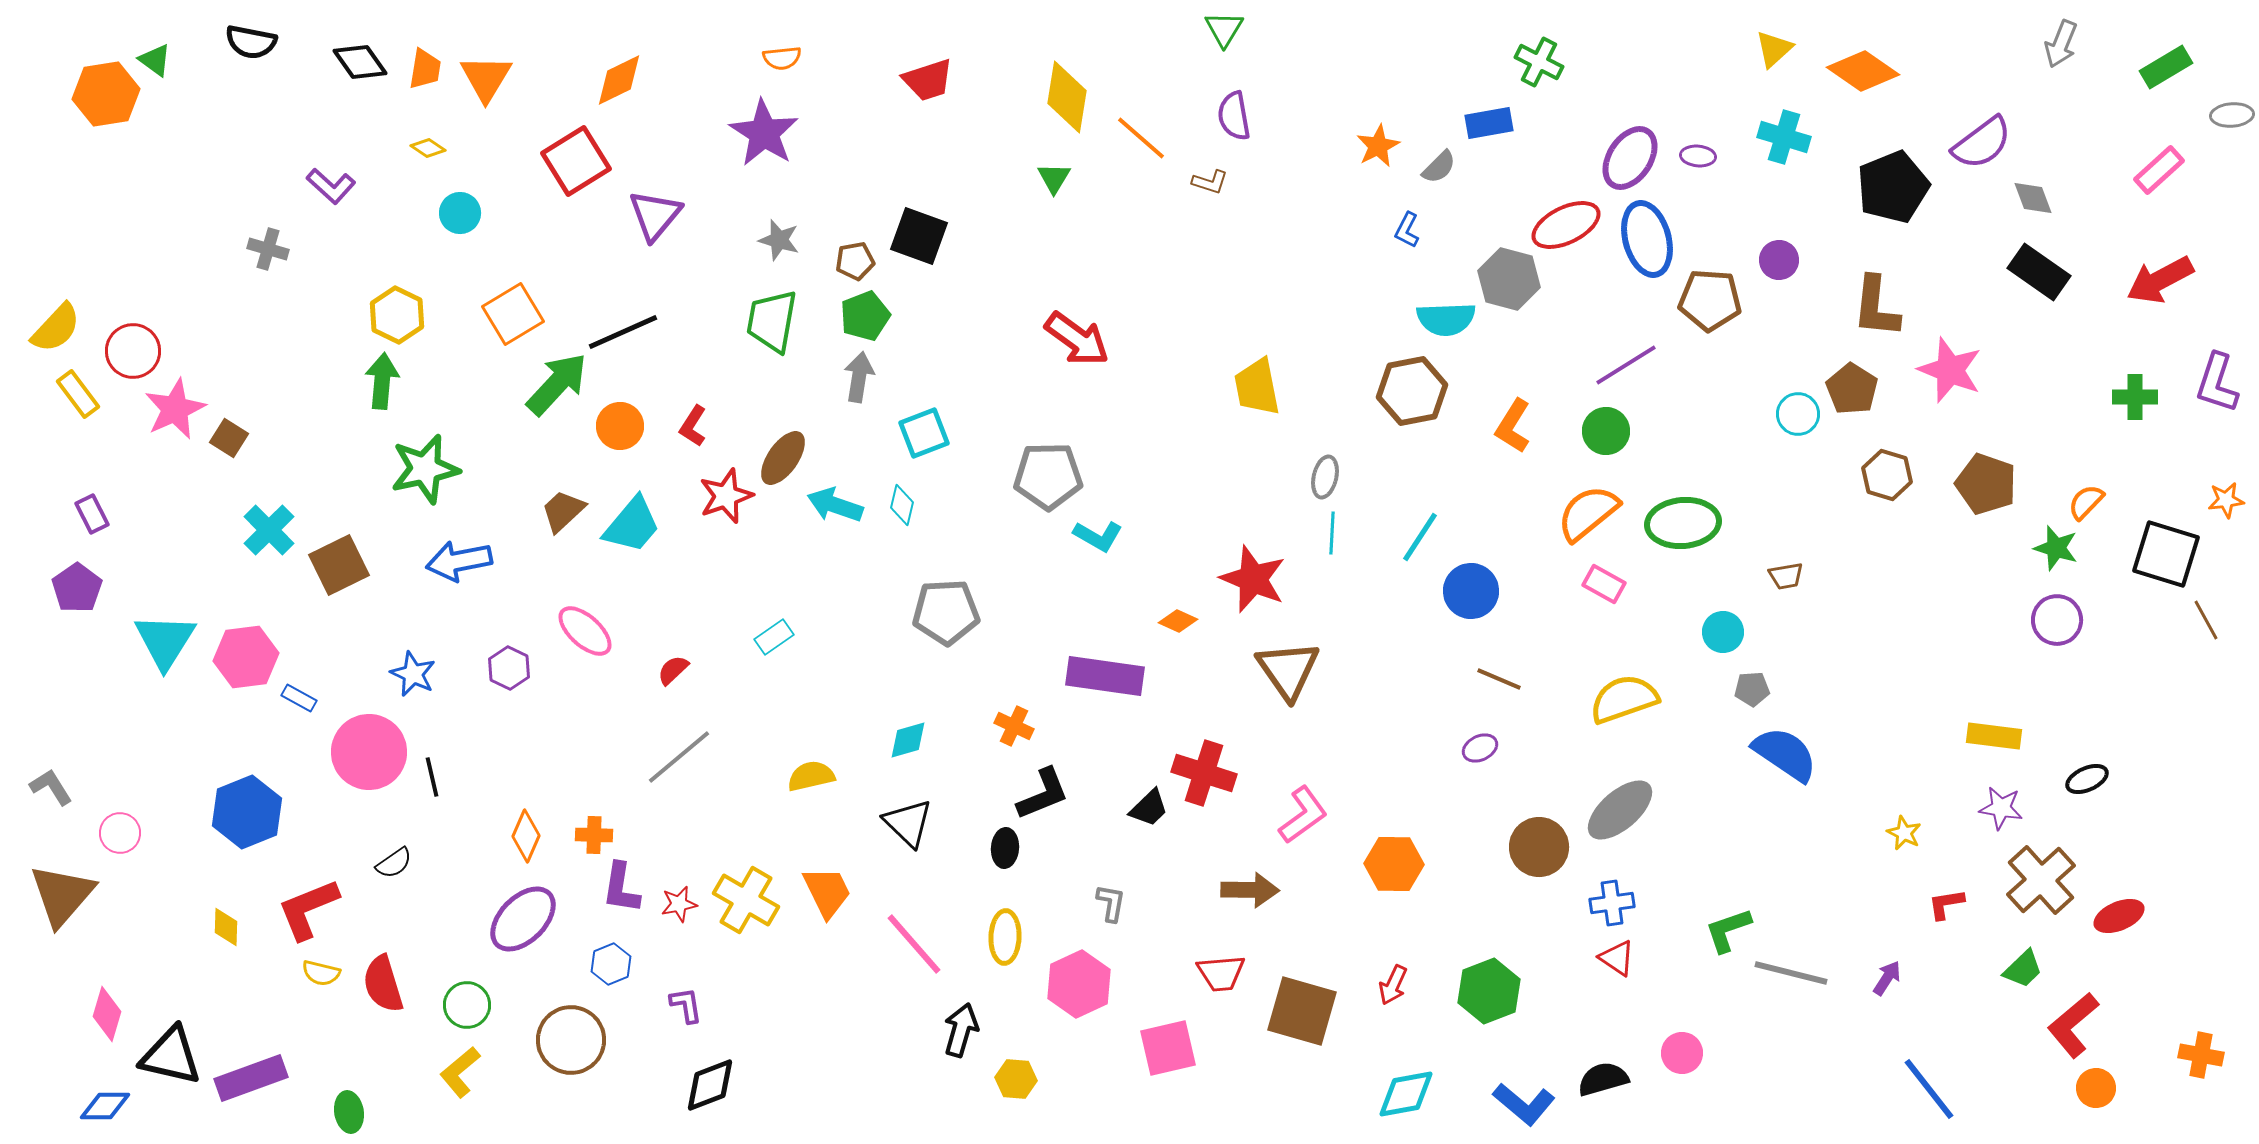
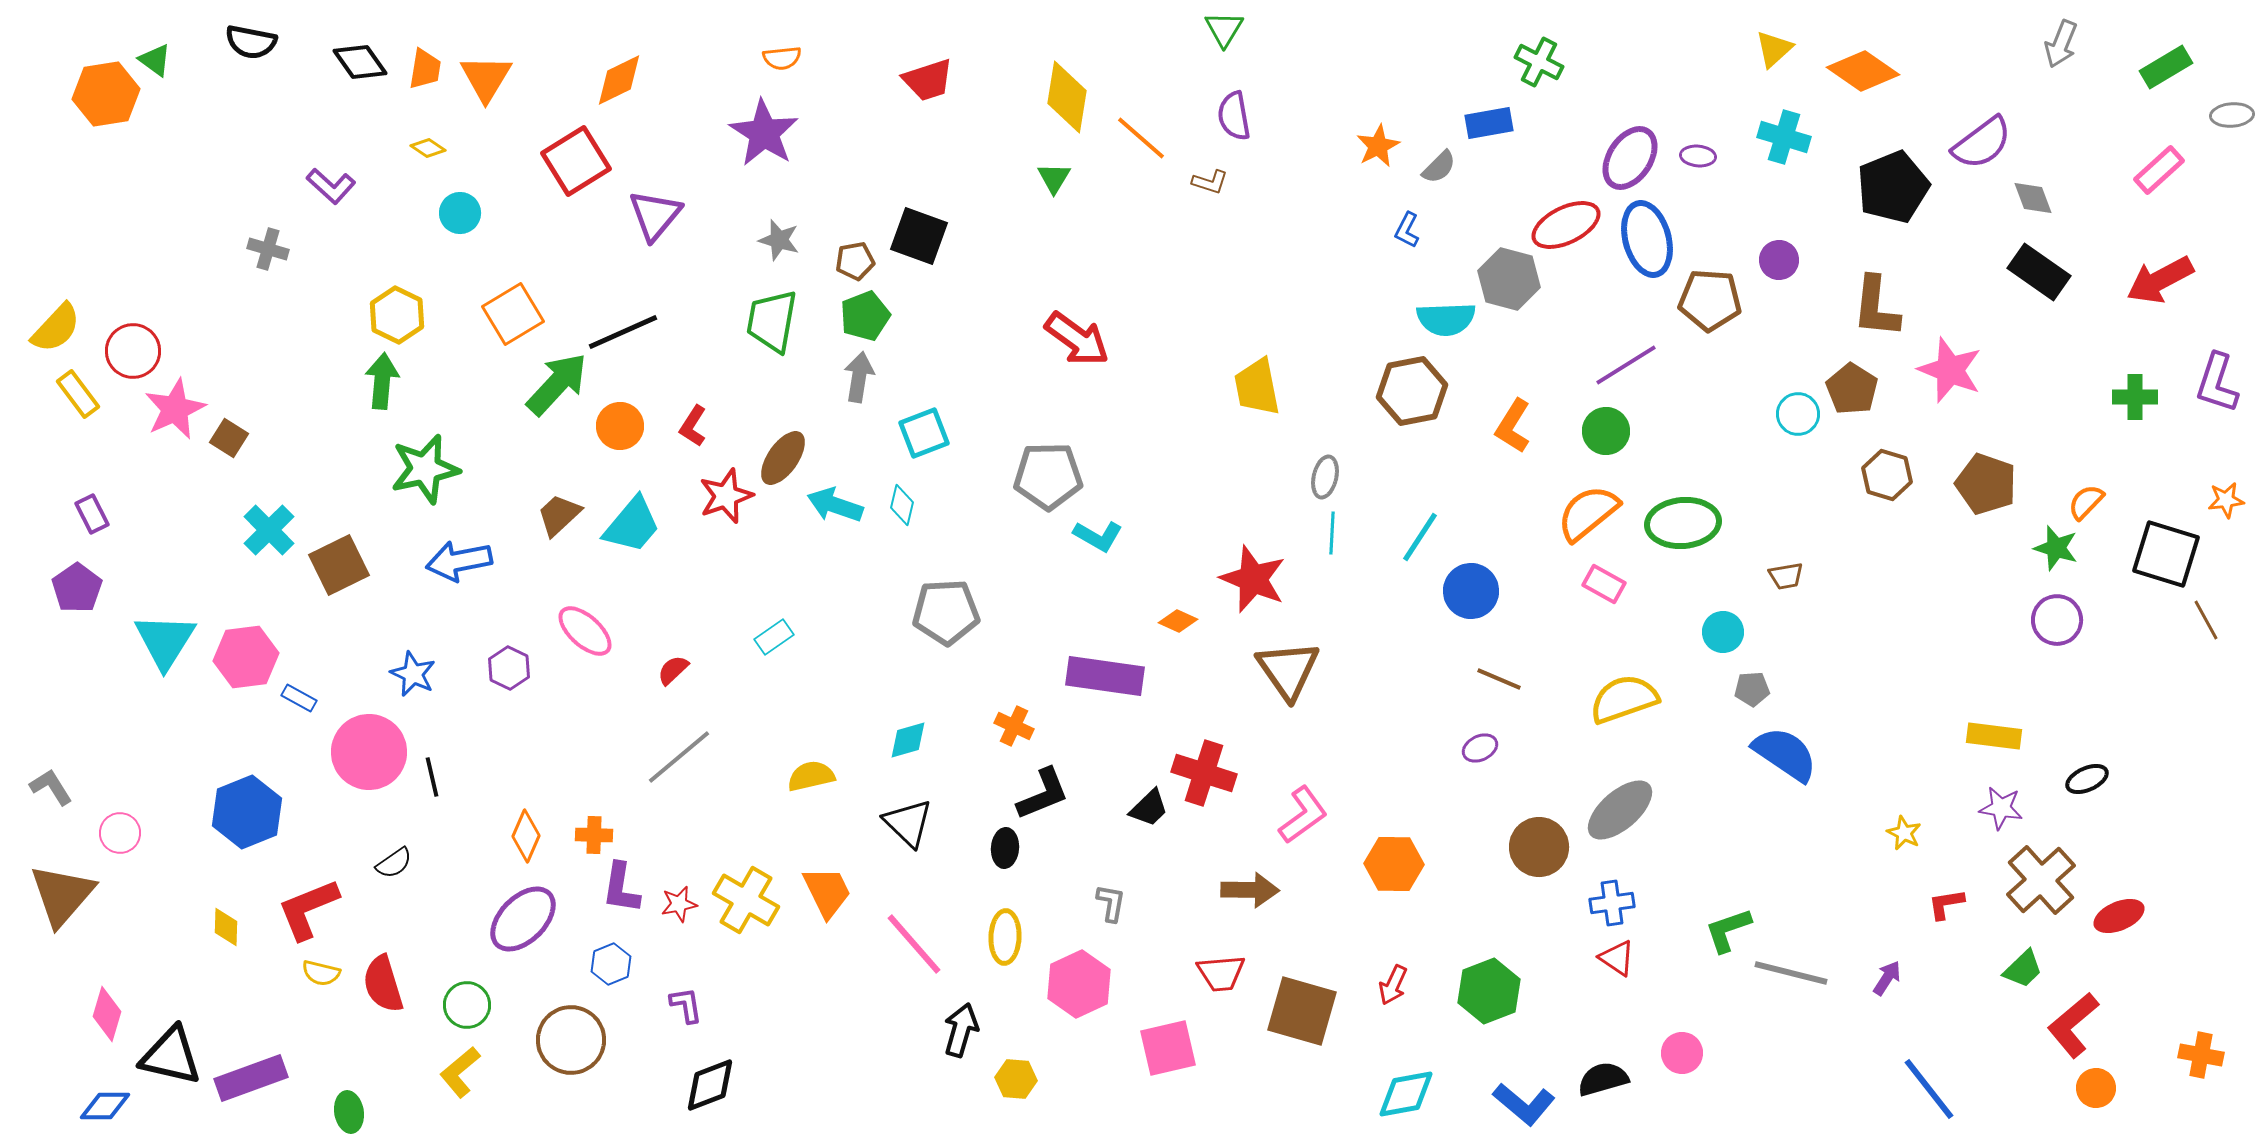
brown trapezoid at (563, 511): moved 4 px left, 4 px down
